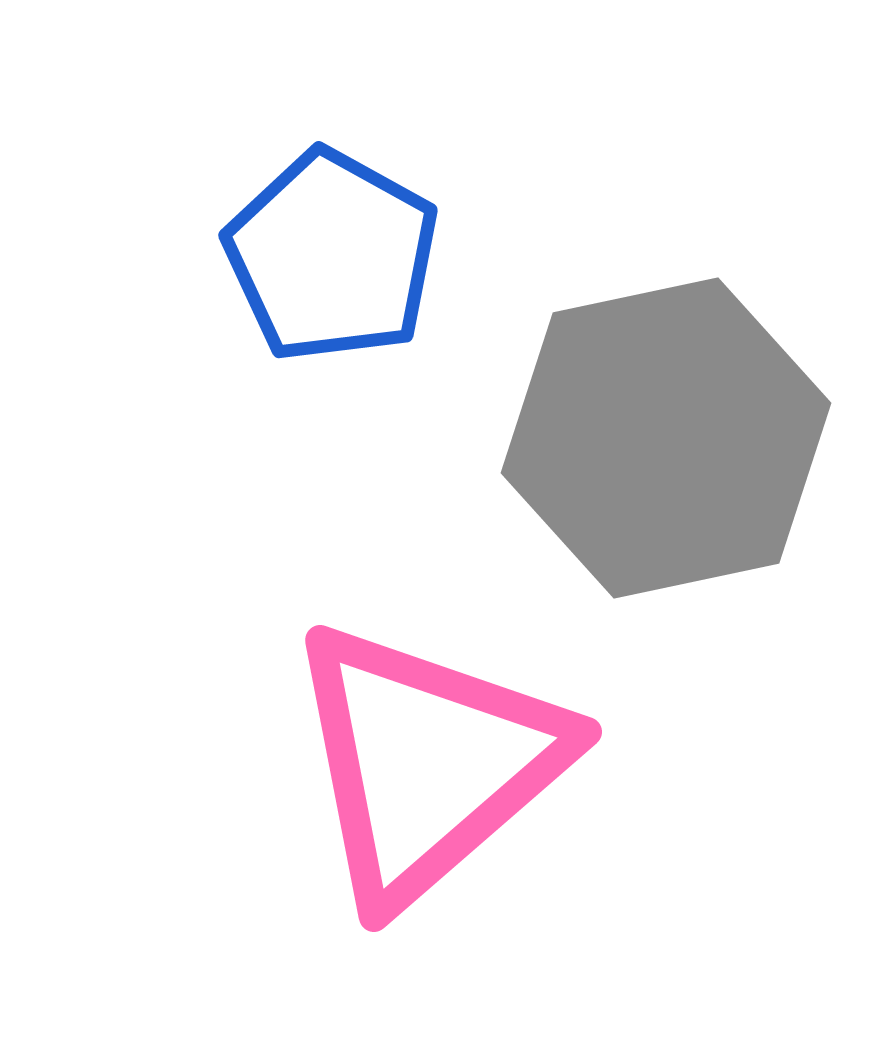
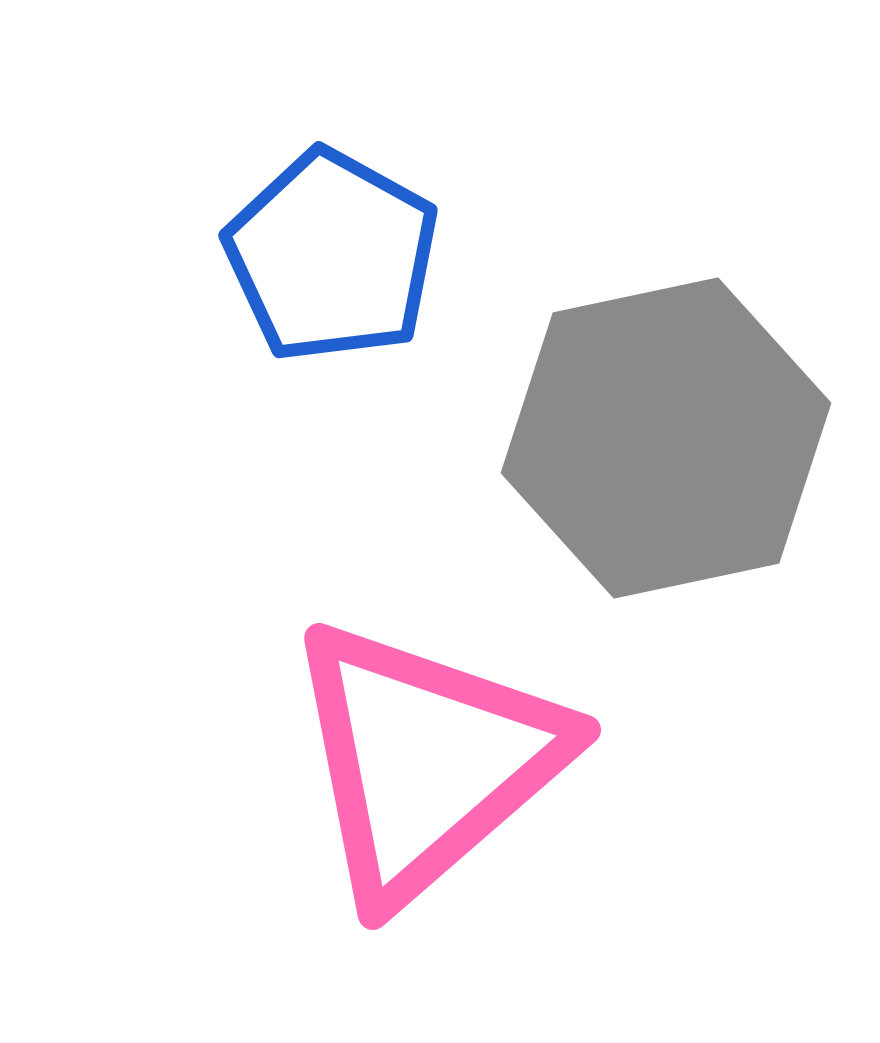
pink triangle: moved 1 px left, 2 px up
